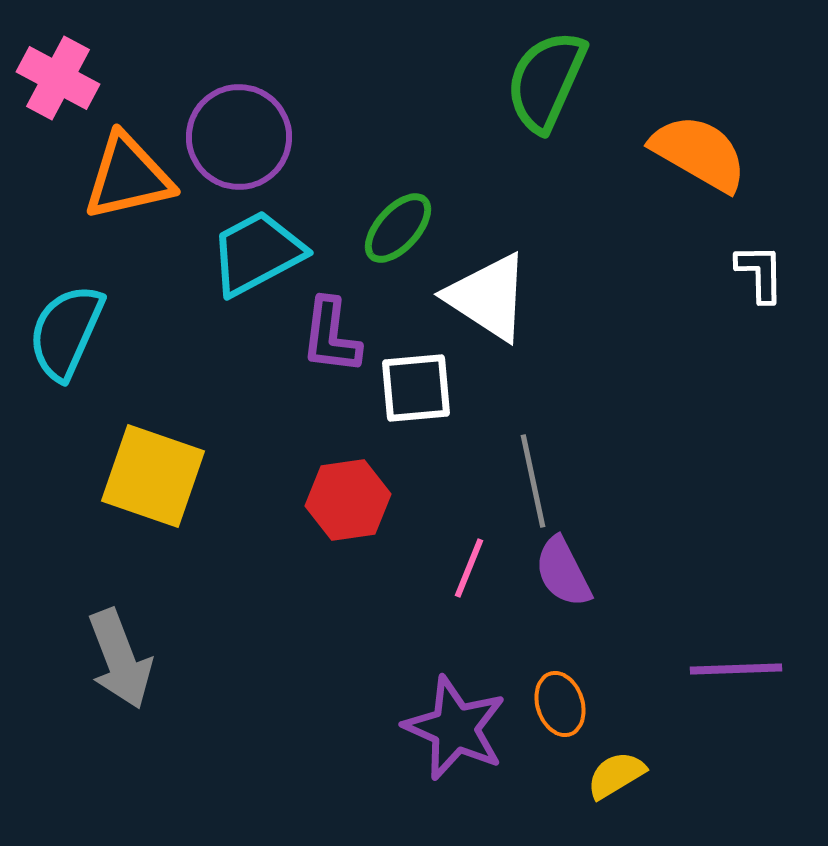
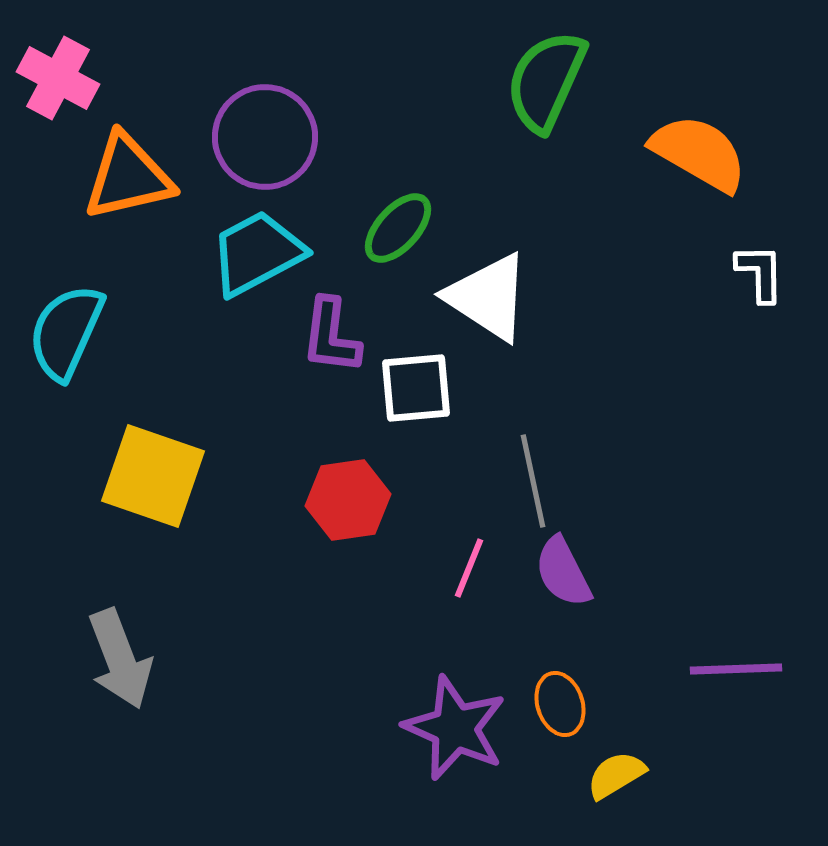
purple circle: moved 26 px right
